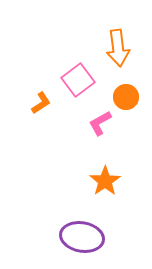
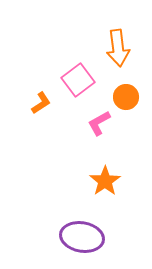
pink L-shape: moved 1 px left
